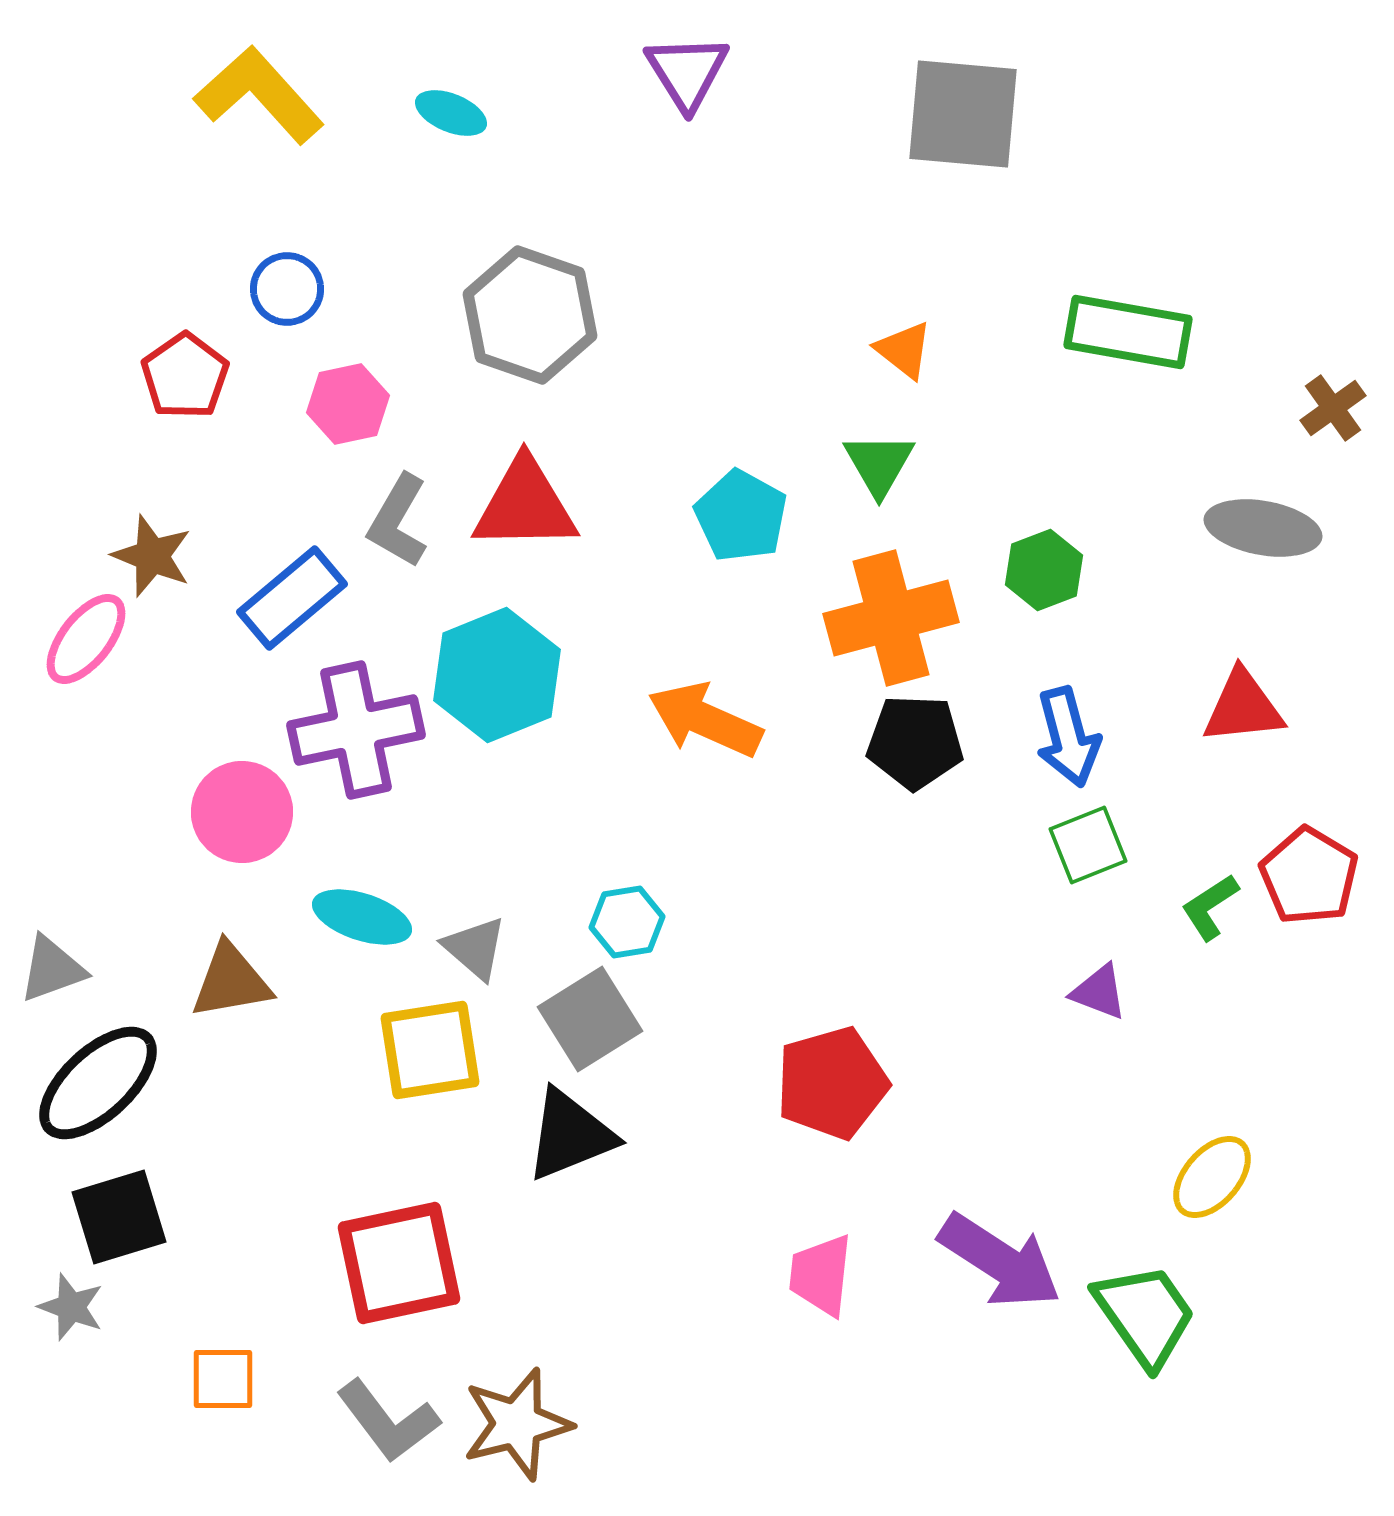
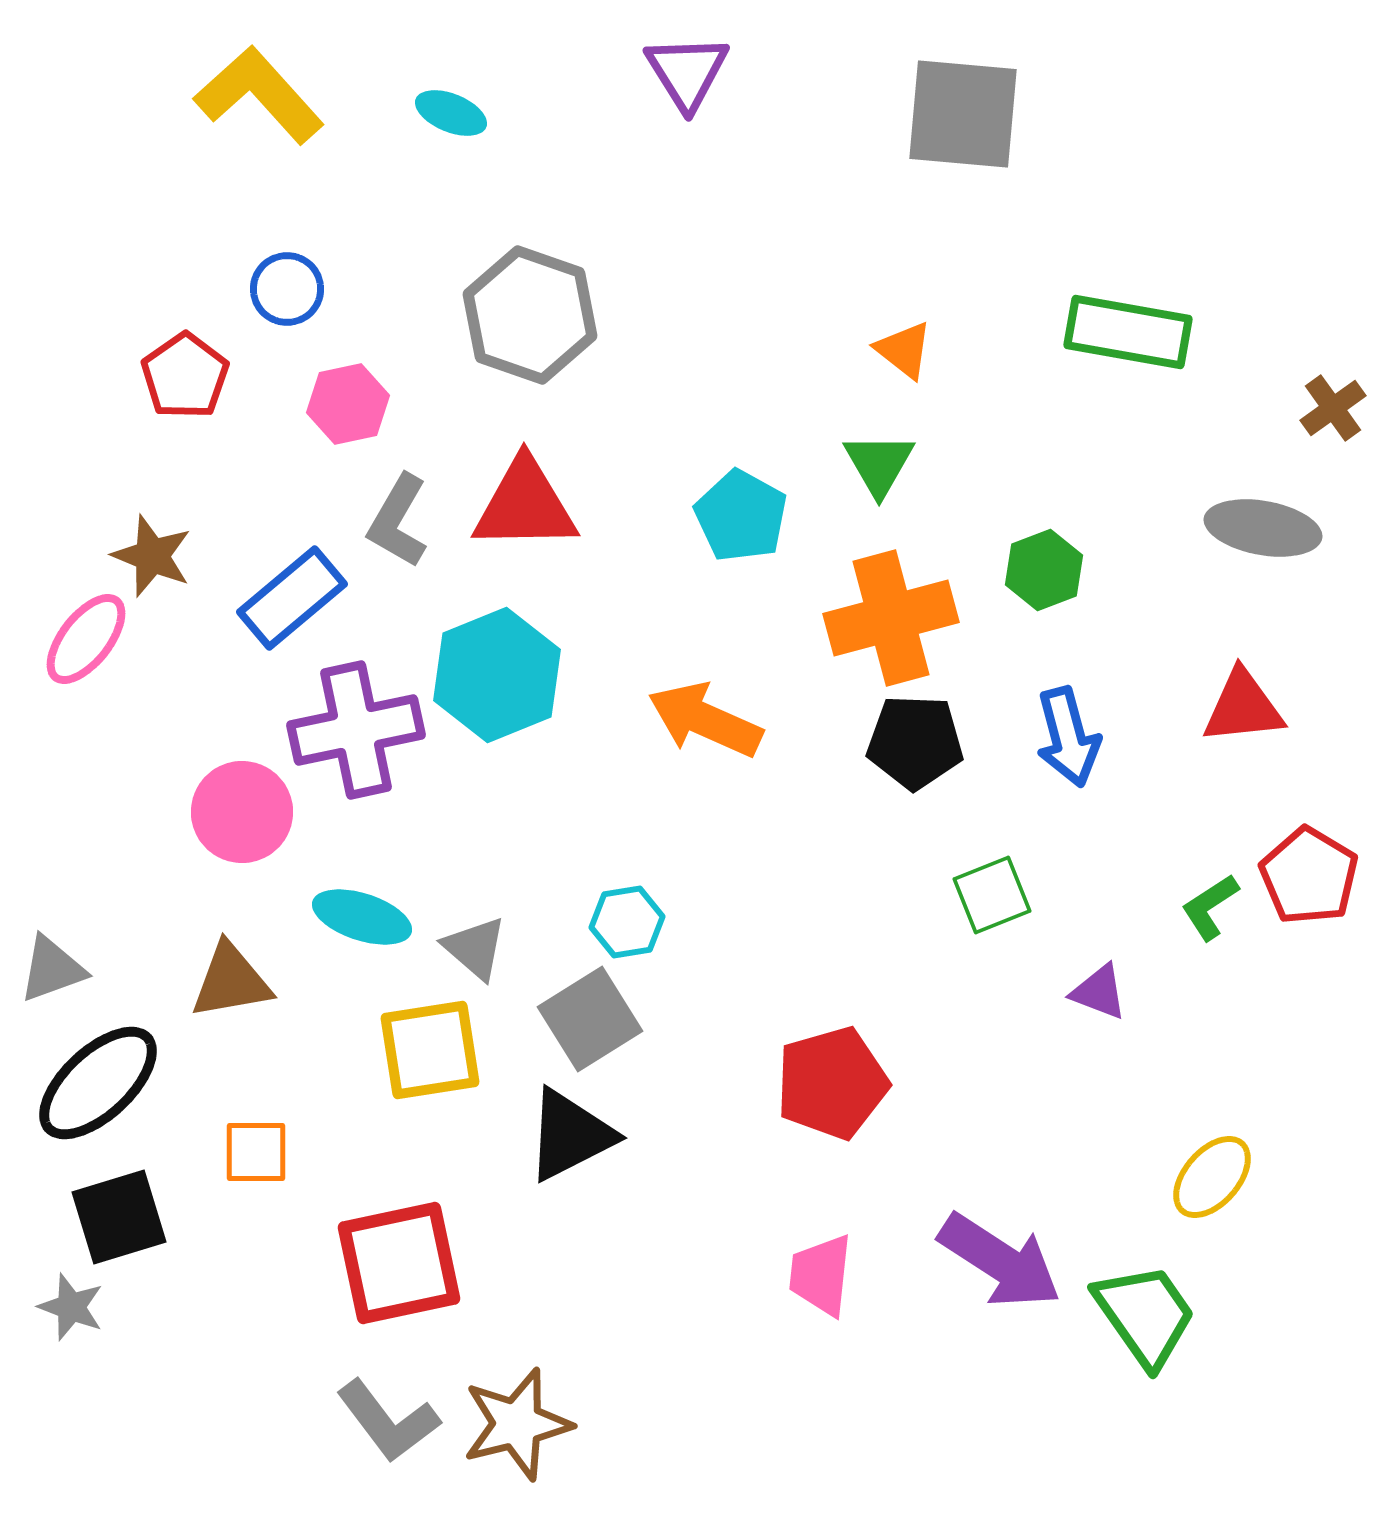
green square at (1088, 845): moved 96 px left, 50 px down
black triangle at (570, 1135): rotated 5 degrees counterclockwise
orange square at (223, 1379): moved 33 px right, 227 px up
